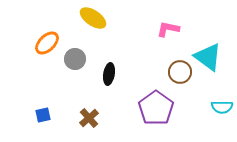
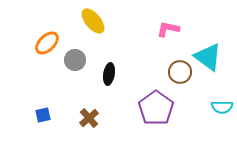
yellow ellipse: moved 3 px down; rotated 16 degrees clockwise
gray circle: moved 1 px down
